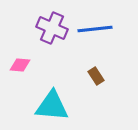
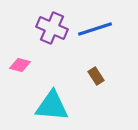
blue line: rotated 12 degrees counterclockwise
pink diamond: rotated 10 degrees clockwise
